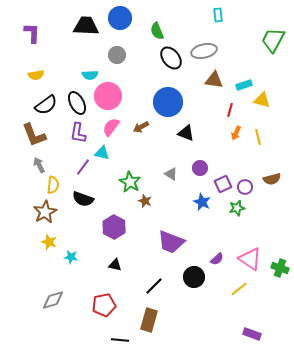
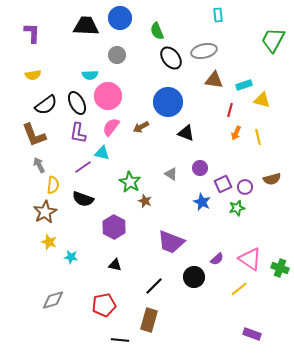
yellow semicircle at (36, 75): moved 3 px left
purple line at (83, 167): rotated 18 degrees clockwise
